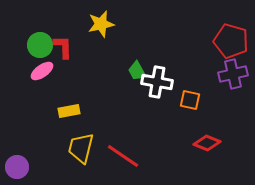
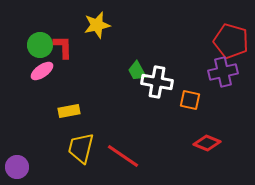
yellow star: moved 4 px left, 1 px down
purple cross: moved 10 px left, 2 px up
